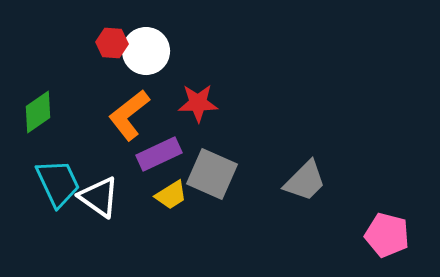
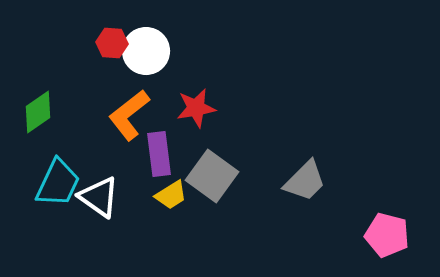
red star: moved 2 px left, 5 px down; rotated 9 degrees counterclockwise
purple rectangle: rotated 72 degrees counterclockwise
gray square: moved 2 px down; rotated 12 degrees clockwise
cyan trapezoid: rotated 50 degrees clockwise
